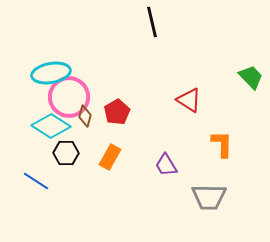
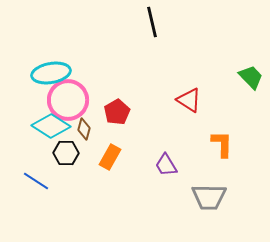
pink circle: moved 1 px left, 3 px down
brown diamond: moved 1 px left, 13 px down
